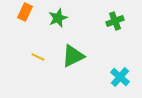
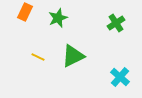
green cross: moved 1 px right, 2 px down; rotated 12 degrees counterclockwise
